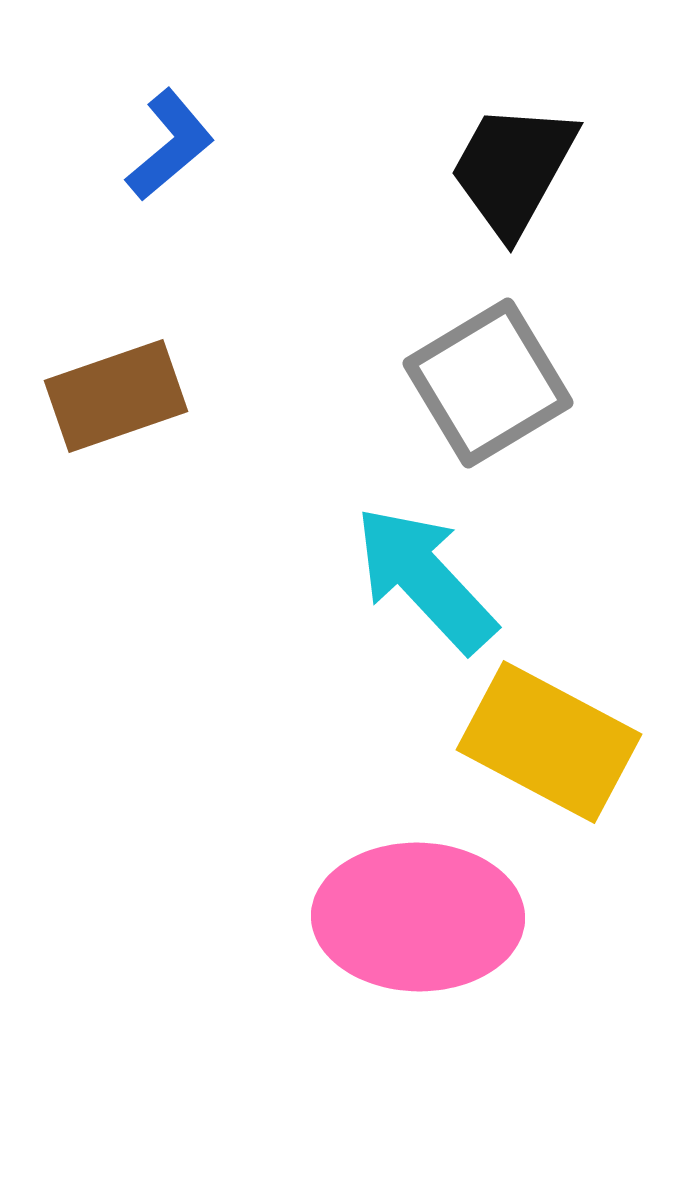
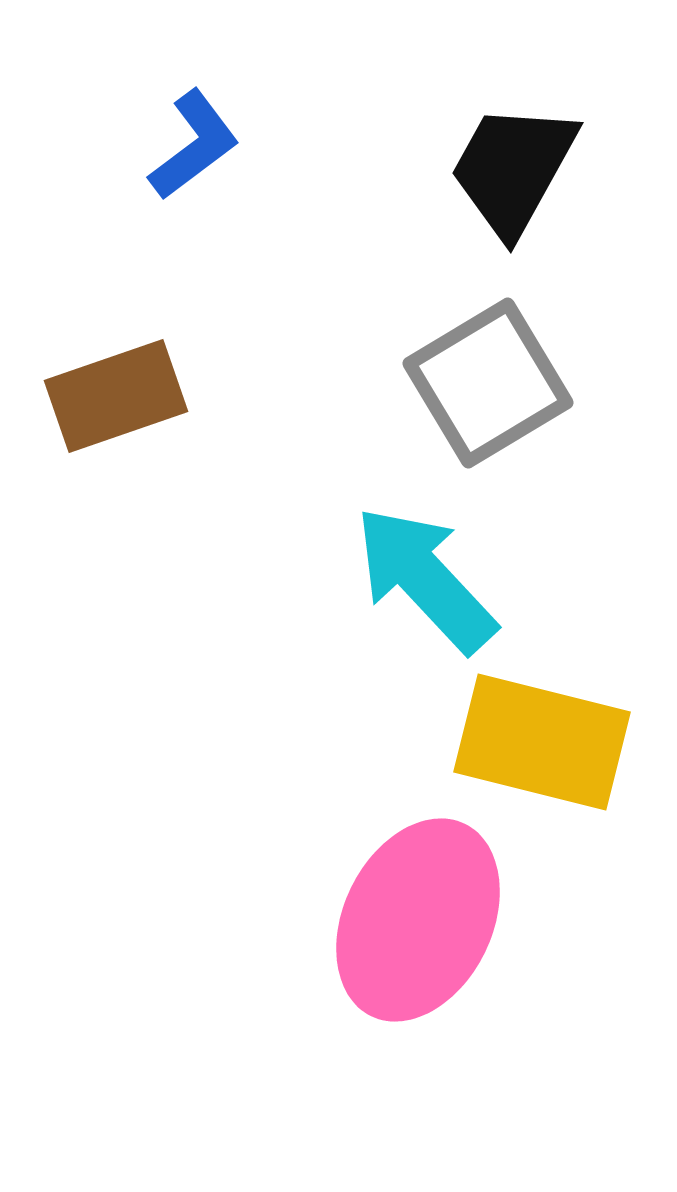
blue L-shape: moved 24 px right; rotated 3 degrees clockwise
yellow rectangle: moved 7 px left; rotated 14 degrees counterclockwise
pink ellipse: moved 3 px down; rotated 65 degrees counterclockwise
